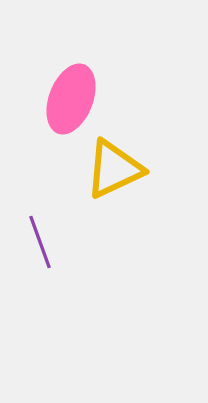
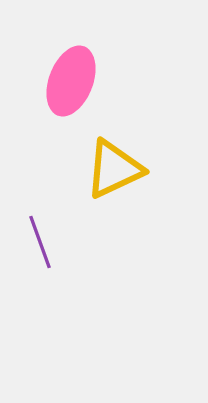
pink ellipse: moved 18 px up
